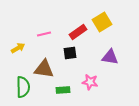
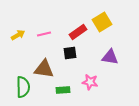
yellow arrow: moved 13 px up
